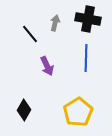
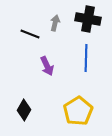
black line: rotated 30 degrees counterclockwise
yellow pentagon: moved 1 px up
